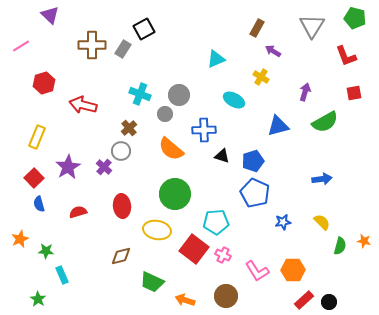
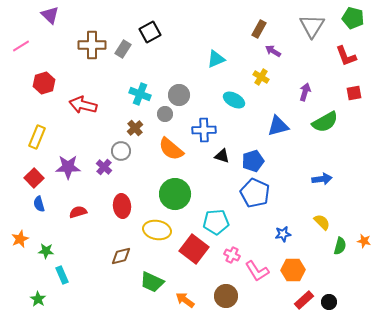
green pentagon at (355, 18): moved 2 px left
brown rectangle at (257, 28): moved 2 px right, 1 px down
black square at (144, 29): moved 6 px right, 3 px down
brown cross at (129, 128): moved 6 px right
purple star at (68, 167): rotated 30 degrees clockwise
blue star at (283, 222): moved 12 px down
pink cross at (223, 255): moved 9 px right
orange arrow at (185, 300): rotated 18 degrees clockwise
